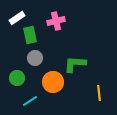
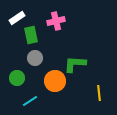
green rectangle: moved 1 px right
orange circle: moved 2 px right, 1 px up
